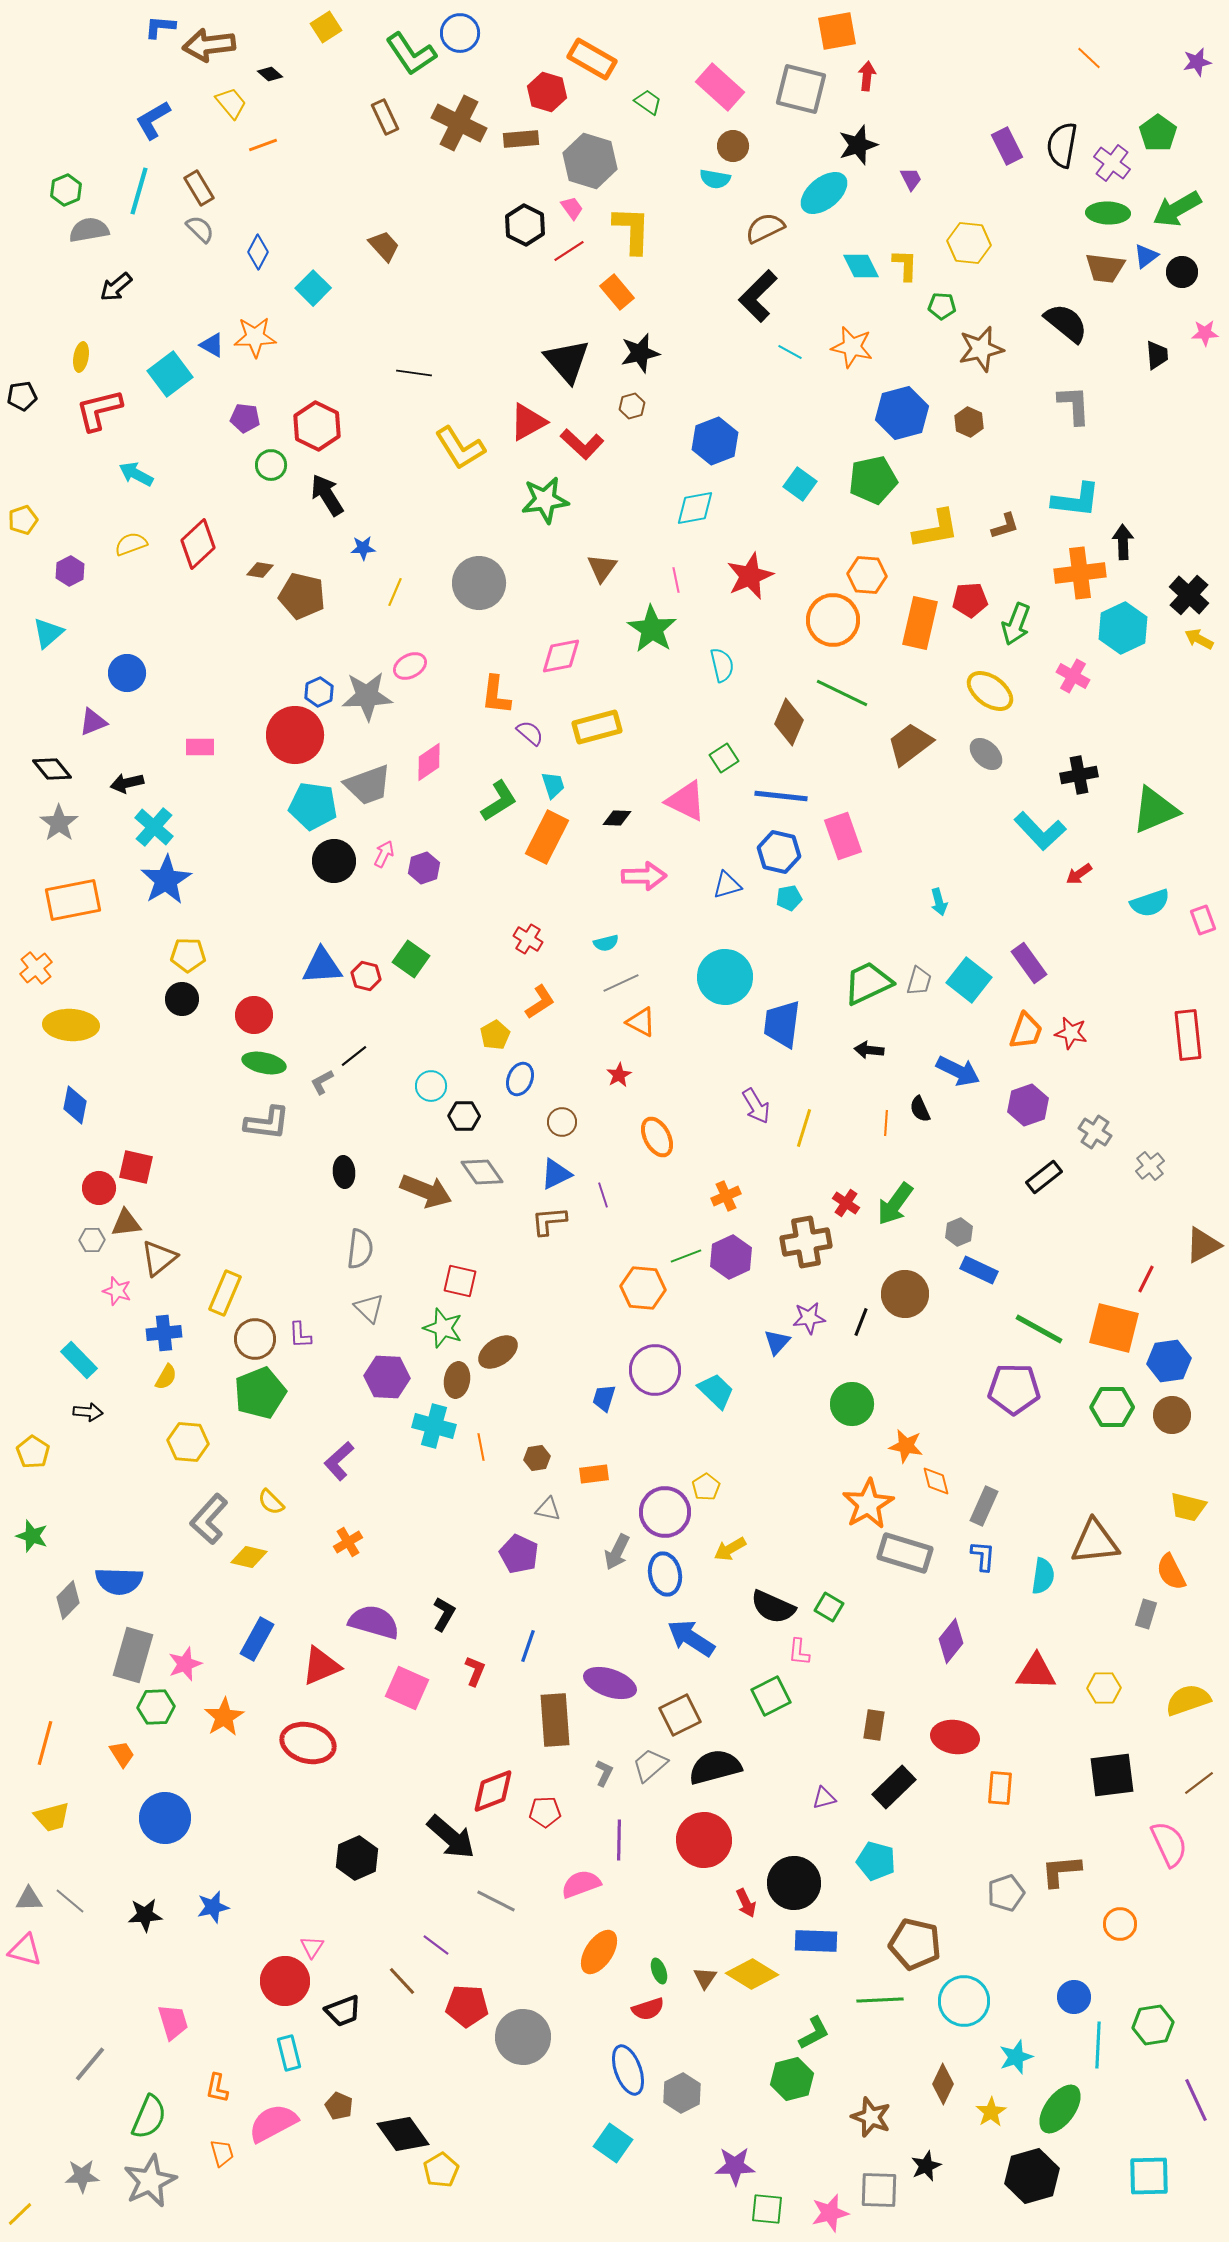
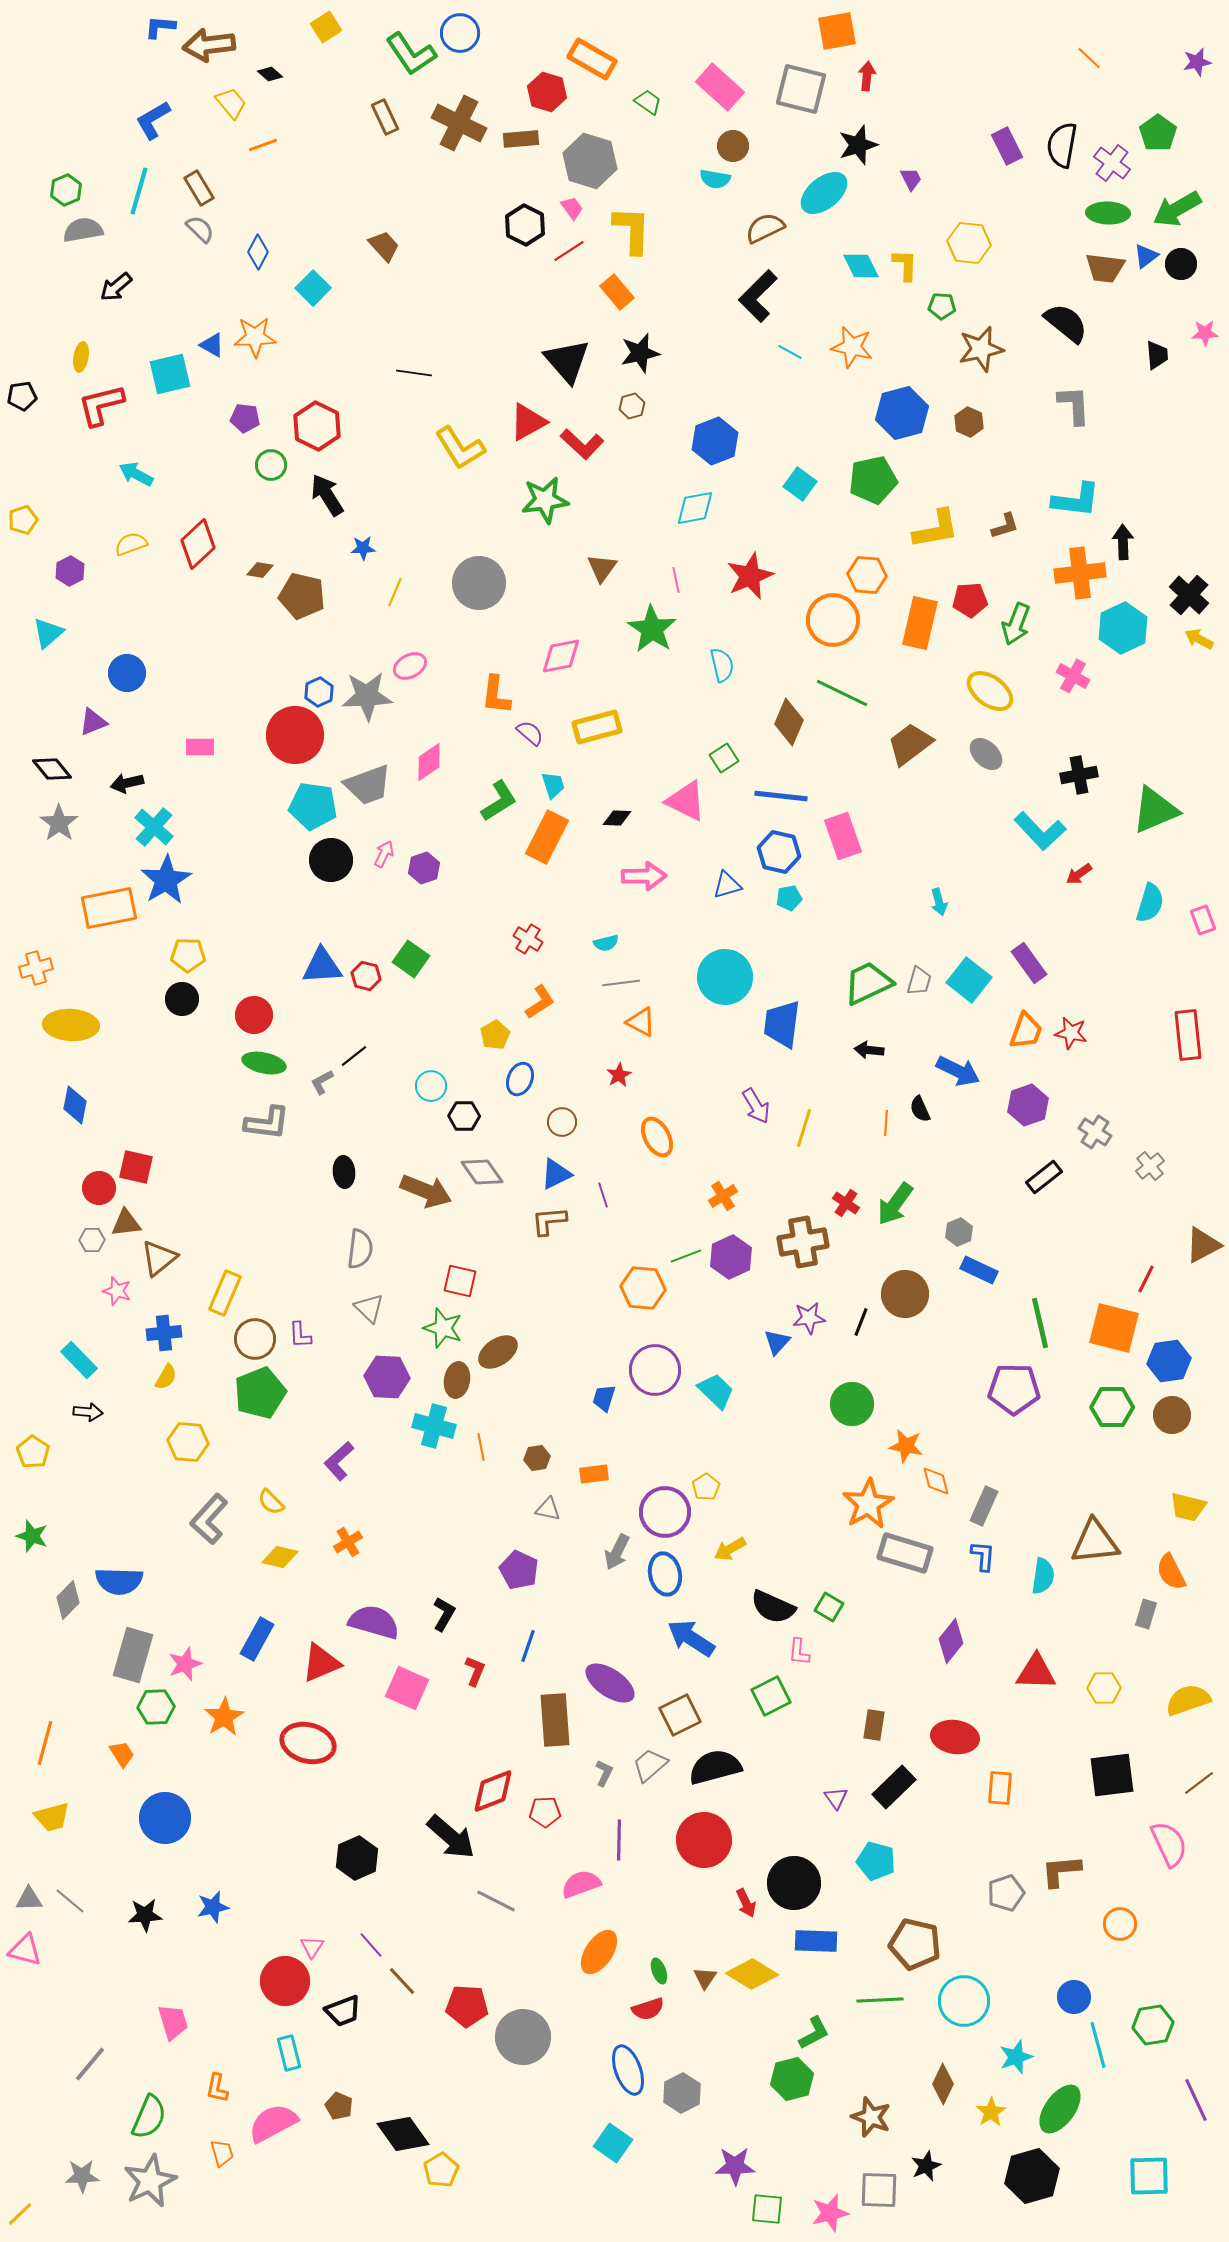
gray semicircle at (89, 230): moved 6 px left
black circle at (1182, 272): moved 1 px left, 8 px up
cyan square at (170, 374): rotated 24 degrees clockwise
red L-shape at (99, 410): moved 2 px right, 5 px up
black circle at (334, 861): moved 3 px left, 1 px up
orange rectangle at (73, 900): moved 36 px right, 8 px down
cyan semicircle at (1150, 903): rotated 54 degrees counterclockwise
orange cross at (36, 968): rotated 24 degrees clockwise
gray line at (621, 983): rotated 18 degrees clockwise
orange cross at (726, 1196): moved 3 px left; rotated 8 degrees counterclockwise
brown cross at (806, 1242): moved 3 px left
green line at (1039, 1329): moved 1 px right, 6 px up; rotated 48 degrees clockwise
purple pentagon at (519, 1554): moved 16 px down
yellow diamond at (249, 1557): moved 31 px right
red triangle at (321, 1666): moved 3 px up
purple ellipse at (610, 1683): rotated 15 degrees clockwise
purple triangle at (824, 1798): moved 12 px right; rotated 50 degrees counterclockwise
purple line at (436, 1945): moved 65 px left; rotated 12 degrees clockwise
cyan line at (1098, 2045): rotated 18 degrees counterclockwise
